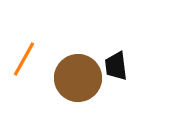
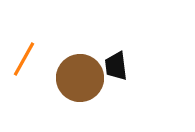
brown circle: moved 2 px right
